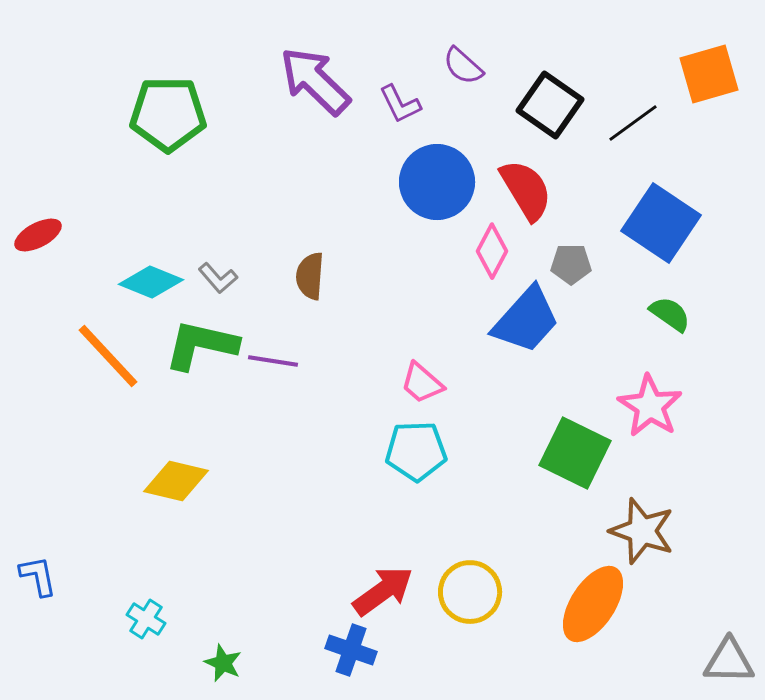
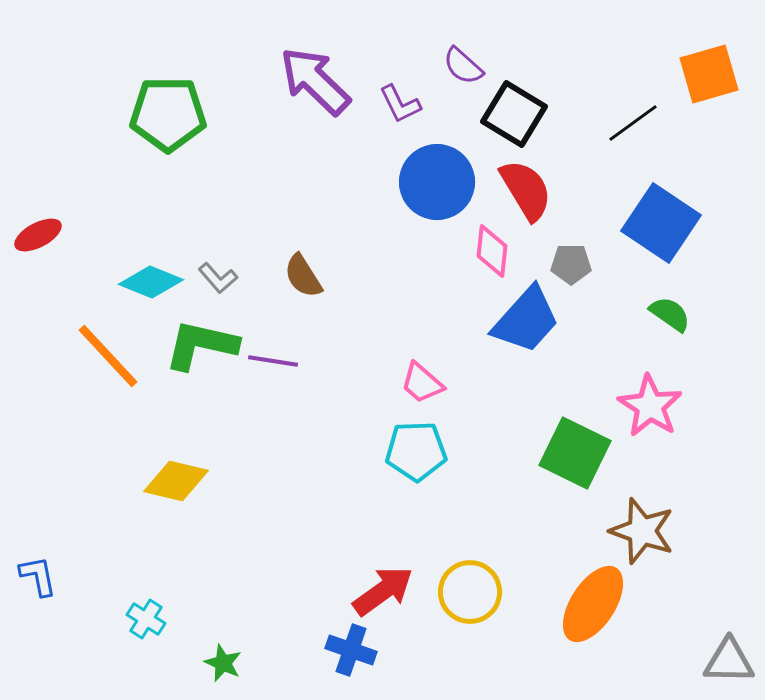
black square: moved 36 px left, 9 px down; rotated 4 degrees counterclockwise
pink diamond: rotated 22 degrees counterclockwise
brown semicircle: moved 7 px left; rotated 36 degrees counterclockwise
